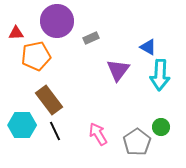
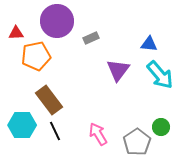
blue triangle: moved 1 px right, 3 px up; rotated 24 degrees counterclockwise
cyan arrow: rotated 44 degrees counterclockwise
